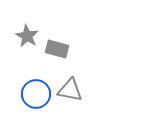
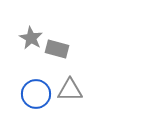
gray star: moved 4 px right, 2 px down
gray triangle: rotated 12 degrees counterclockwise
